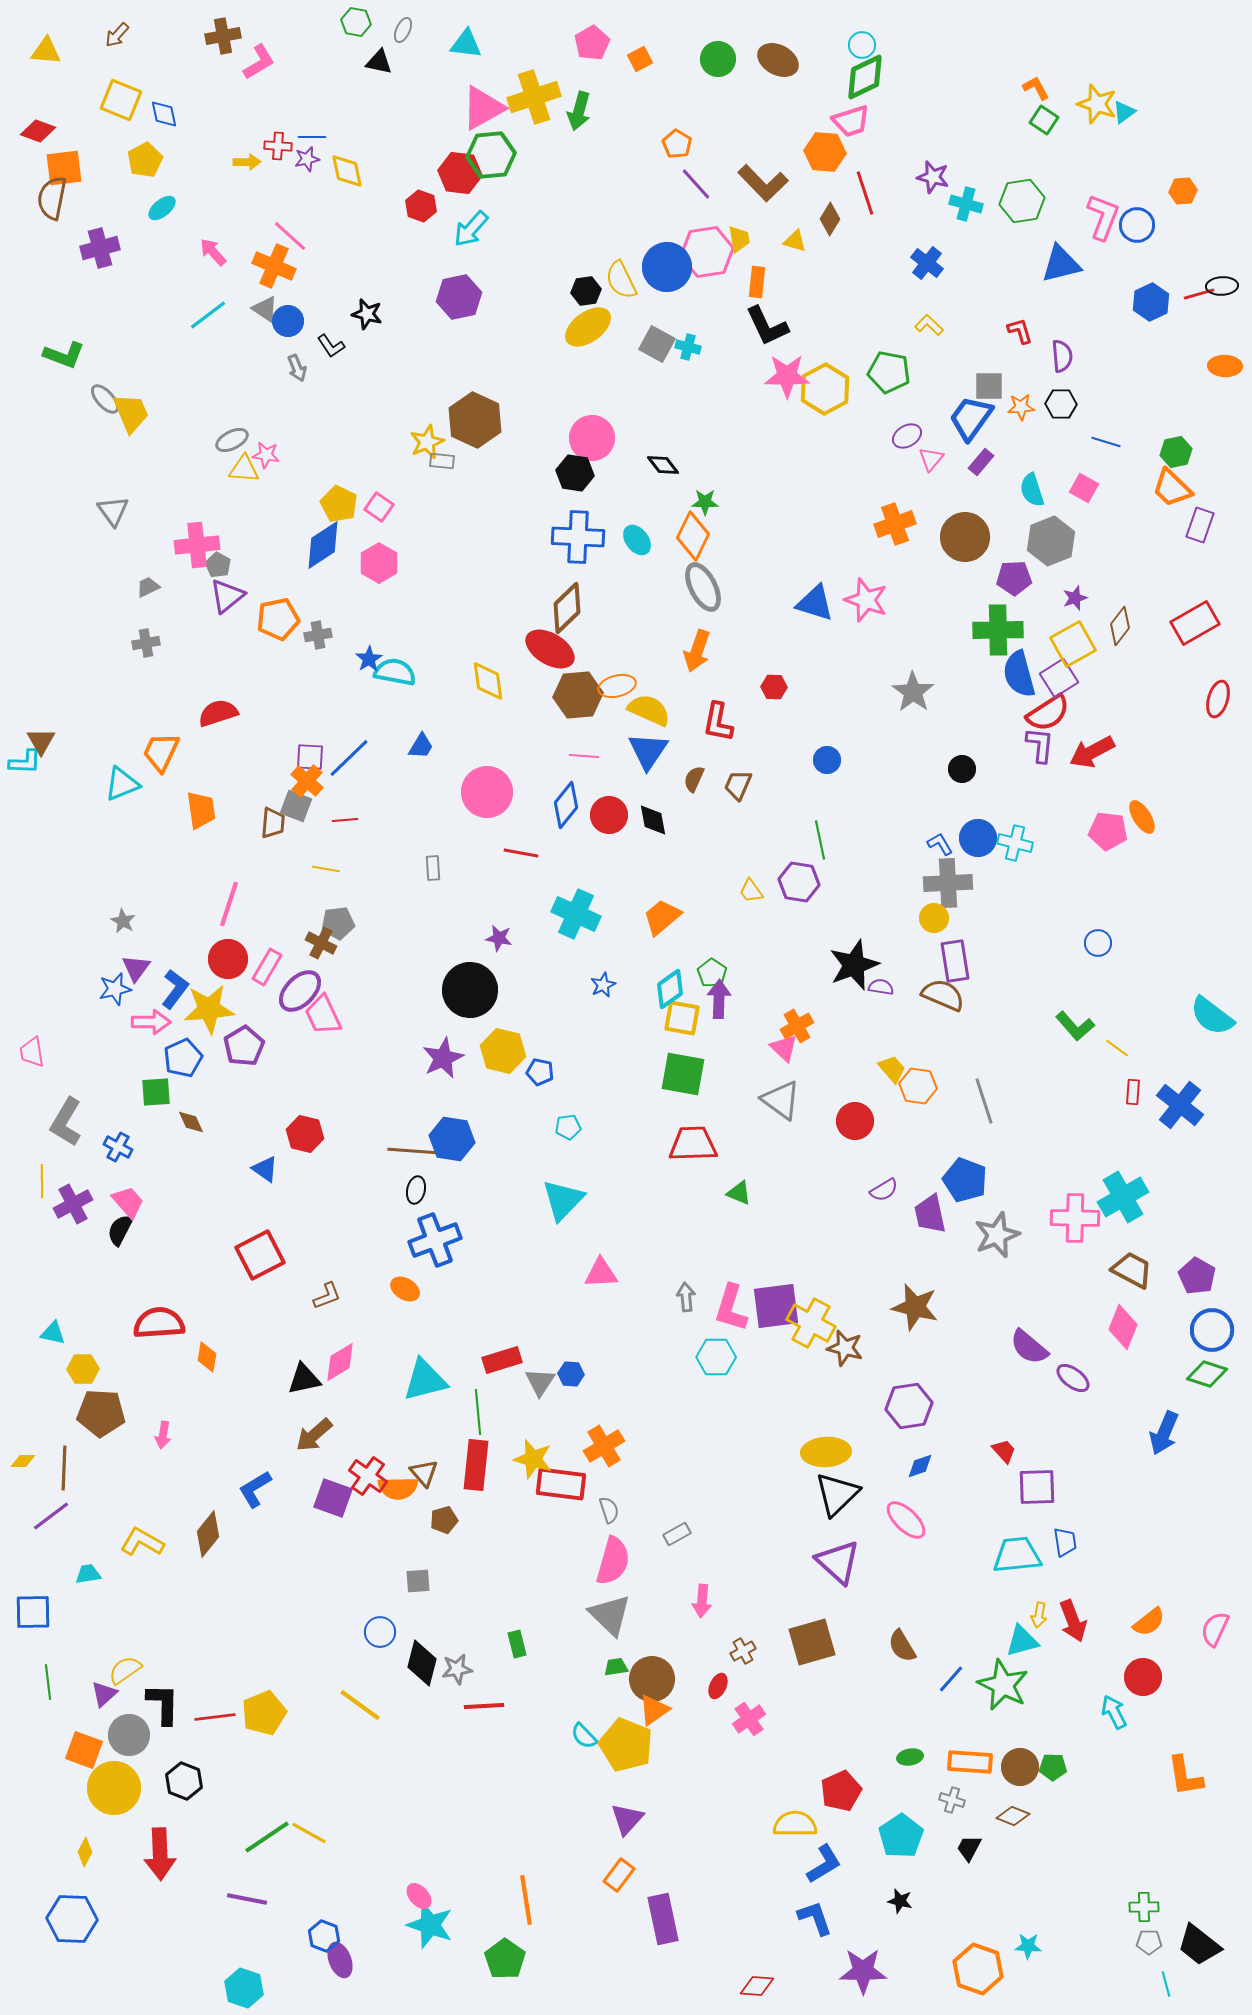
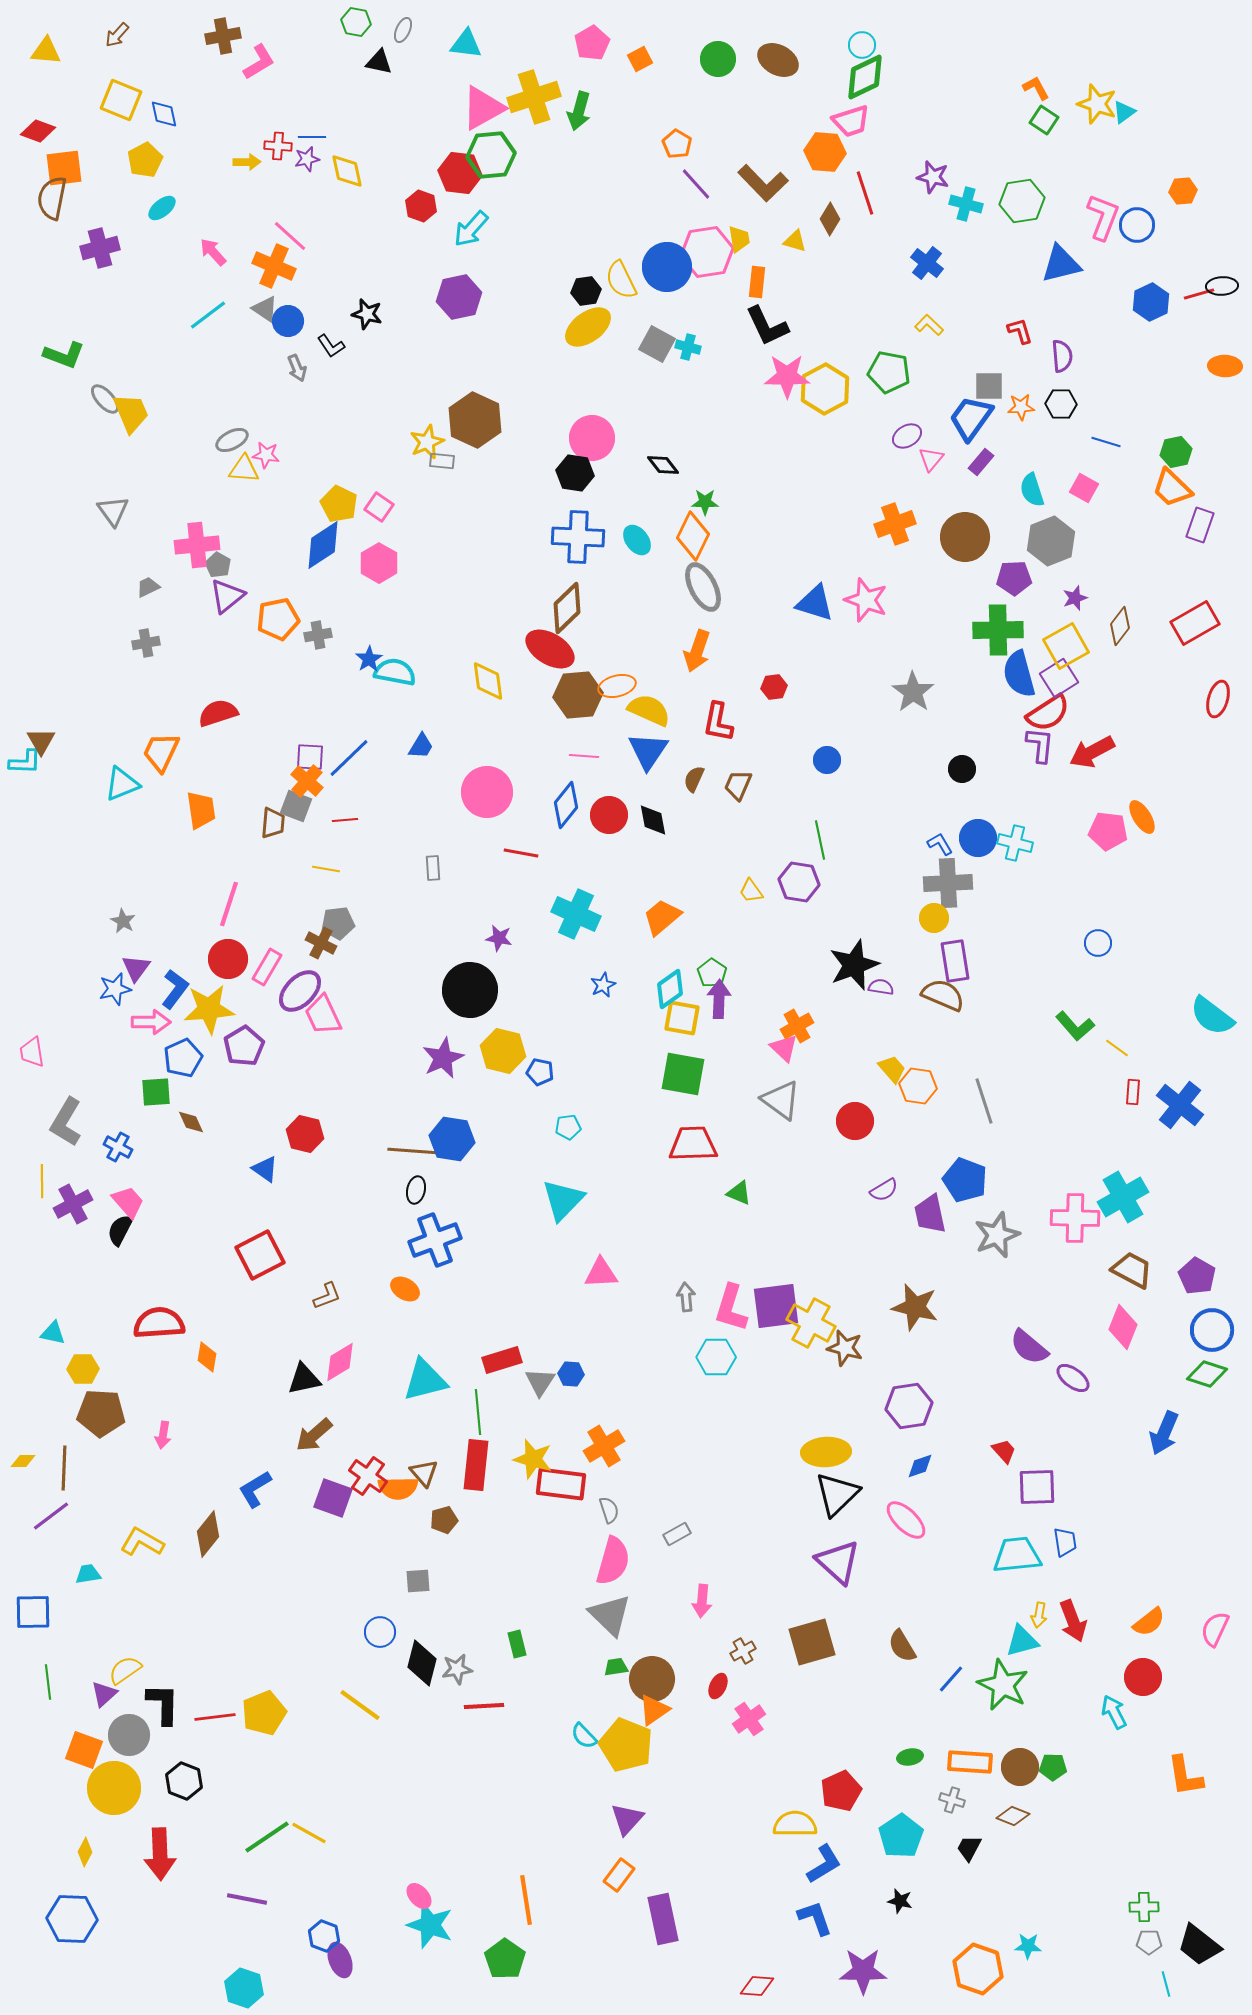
yellow square at (1073, 644): moved 7 px left, 2 px down
red hexagon at (774, 687): rotated 10 degrees counterclockwise
